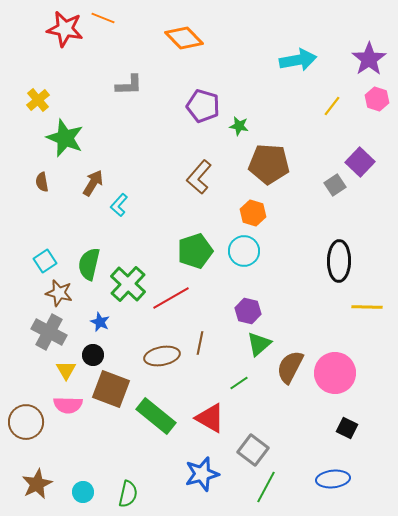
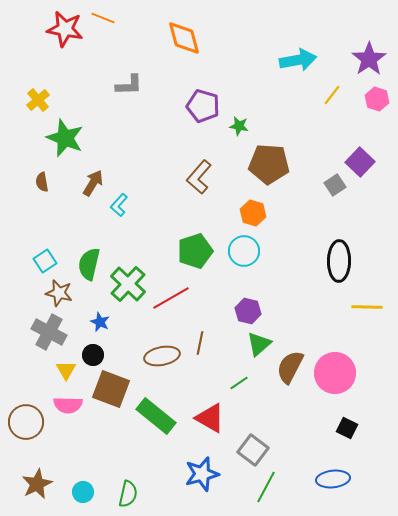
orange diamond at (184, 38): rotated 30 degrees clockwise
yellow line at (332, 106): moved 11 px up
